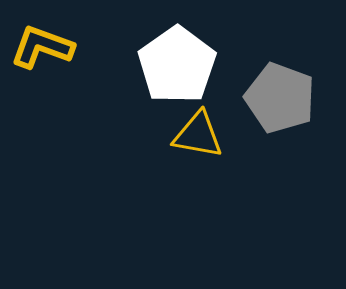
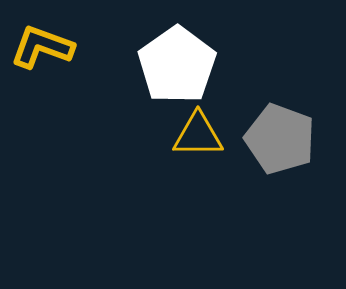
gray pentagon: moved 41 px down
yellow triangle: rotated 10 degrees counterclockwise
